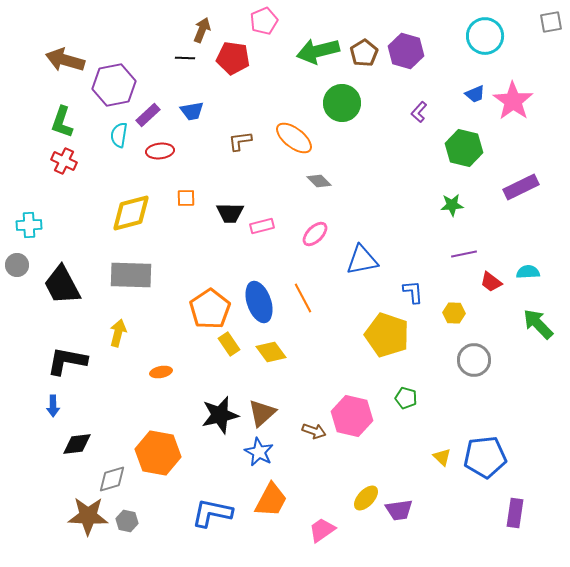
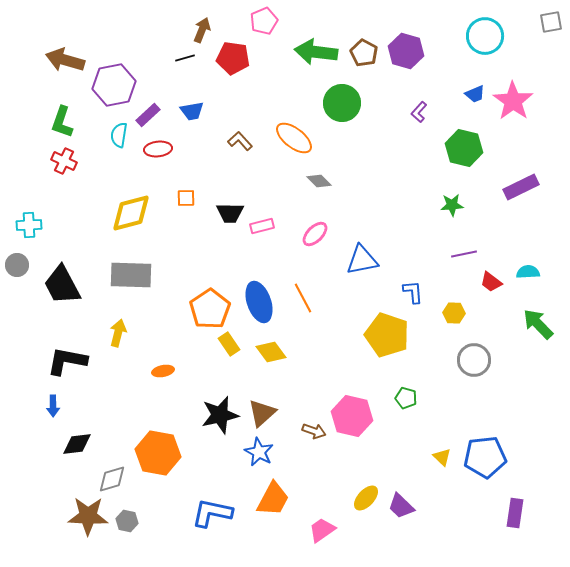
green arrow at (318, 51): moved 2 px left, 1 px down; rotated 21 degrees clockwise
brown pentagon at (364, 53): rotated 12 degrees counterclockwise
black line at (185, 58): rotated 18 degrees counterclockwise
brown L-shape at (240, 141): rotated 55 degrees clockwise
red ellipse at (160, 151): moved 2 px left, 2 px up
orange ellipse at (161, 372): moved 2 px right, 1 px up
orange trapezoid at (271, 500): moved 2 px right, 1 px up
purple trapezoid at (399, 510): moved 2 px right, 4 px up; rotated 52 degrees clockwise
